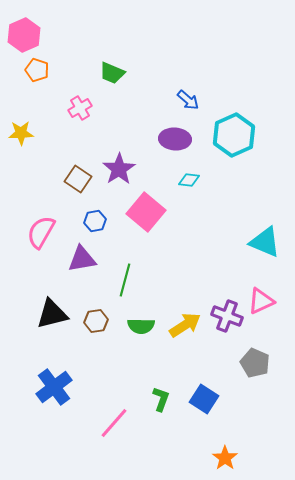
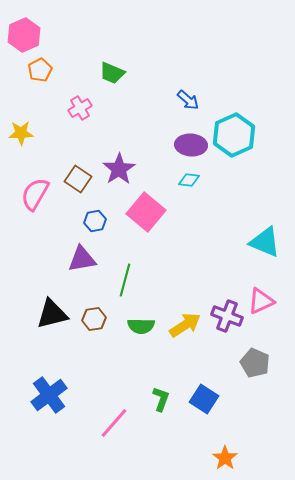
orange pentagon: moved 3 px right; rotated 25 degrees clockwise
purple ellipse: moved 16 px right, 6 px down
pink semicircle: moved 6 px left, 38 px up
brown hexagon: moved 2 px left, 2 px up
blue cross: moved 5 px left, 8 px down
